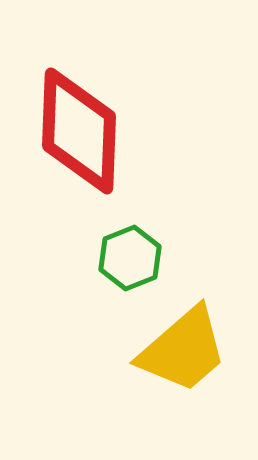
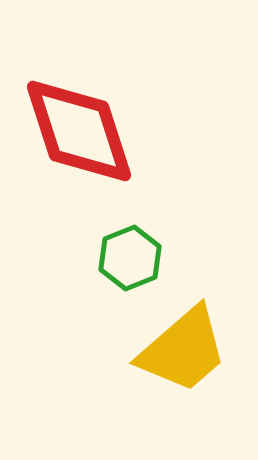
red diamond: rotated 20 degrees counterclockwise
